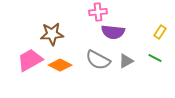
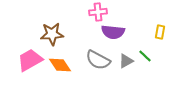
yellow rectangle: rotated 24 degrees counterclockwise
green line: moved 10 px left, 2 px up; rotated 16 degrees clockwise
orange diamond: rotated 30 degrees clockwise
